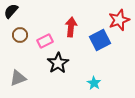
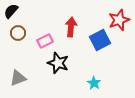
brown circle: moved 2 px left, 2 px up
black star: rotated 20 degrees counterclockwise
